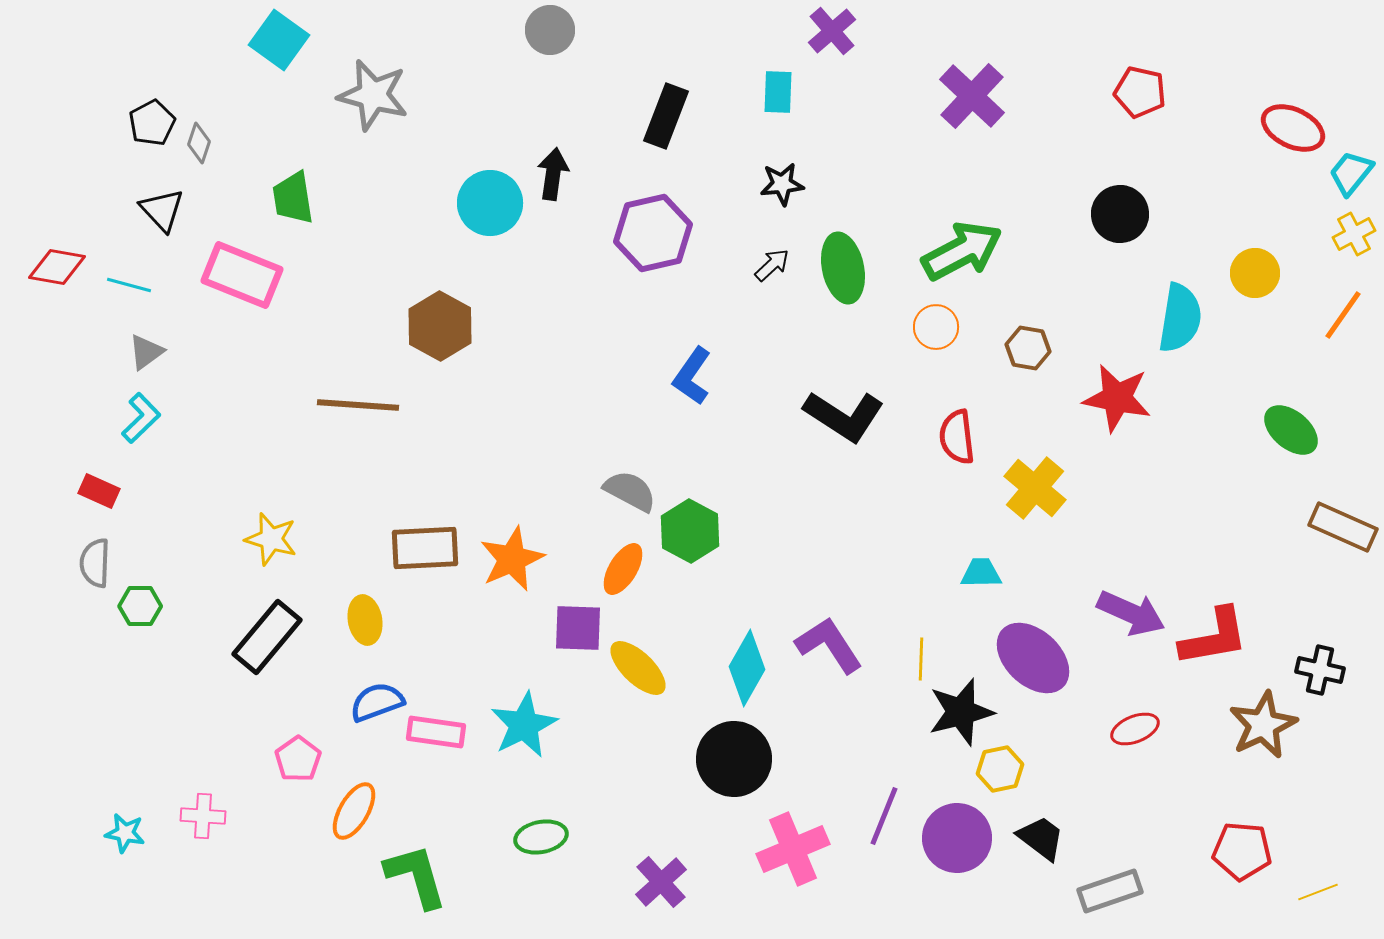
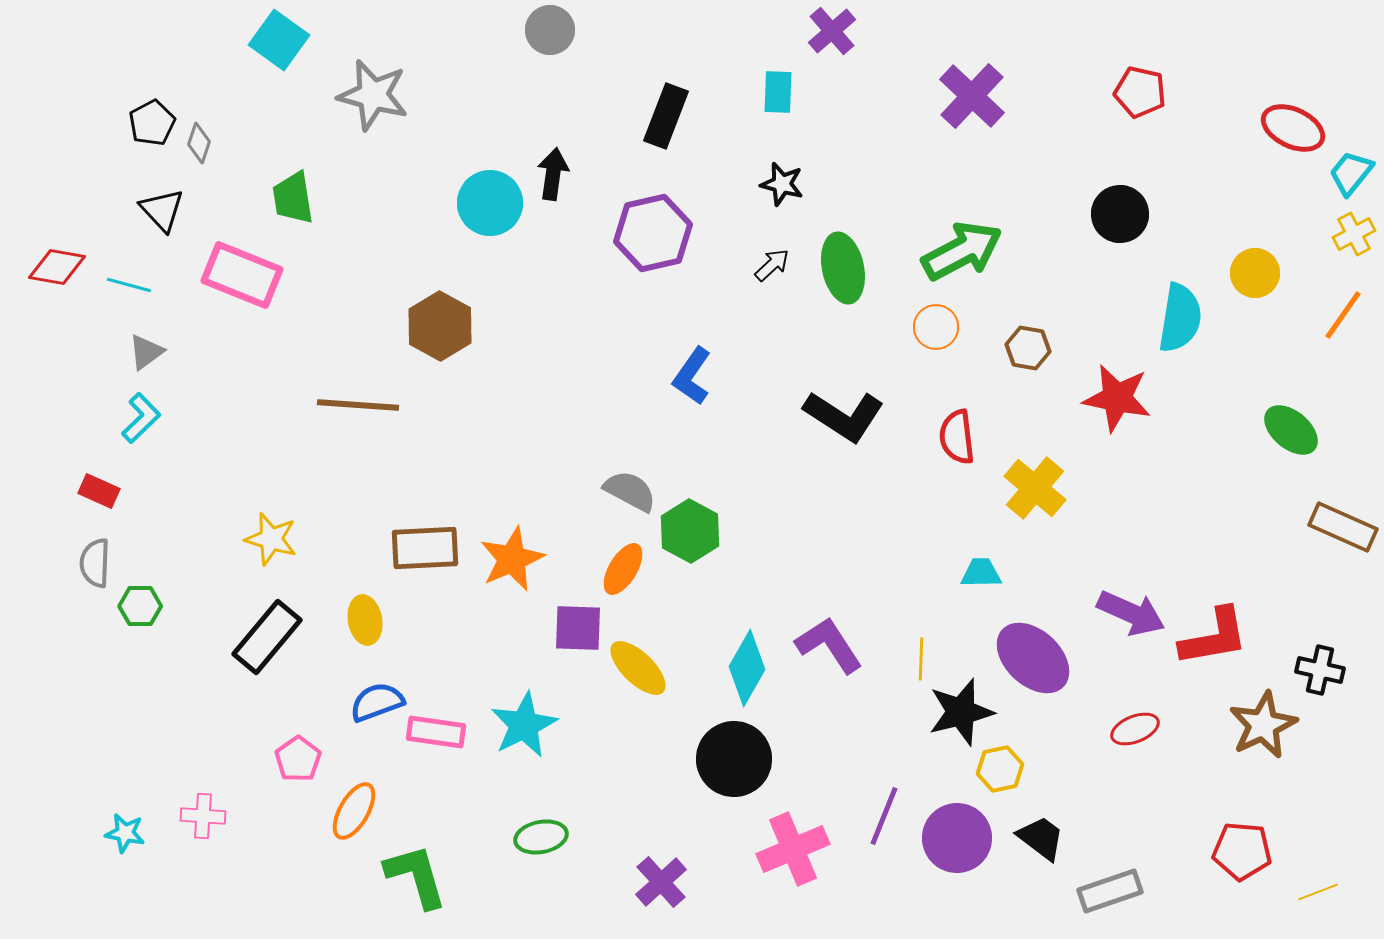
black star at (782, 184): rotated 21 degrees clockwise
